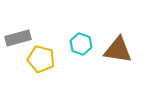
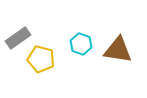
gray rectangle: rotated 20 degrees counterclockwise
